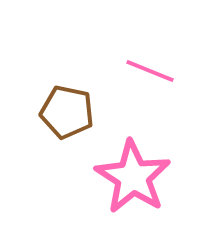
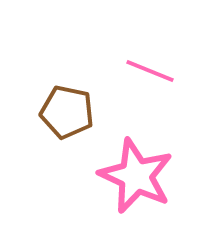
pink star: moved 3 px right, 1 px up; rotated 8 degrees counterclockwise
